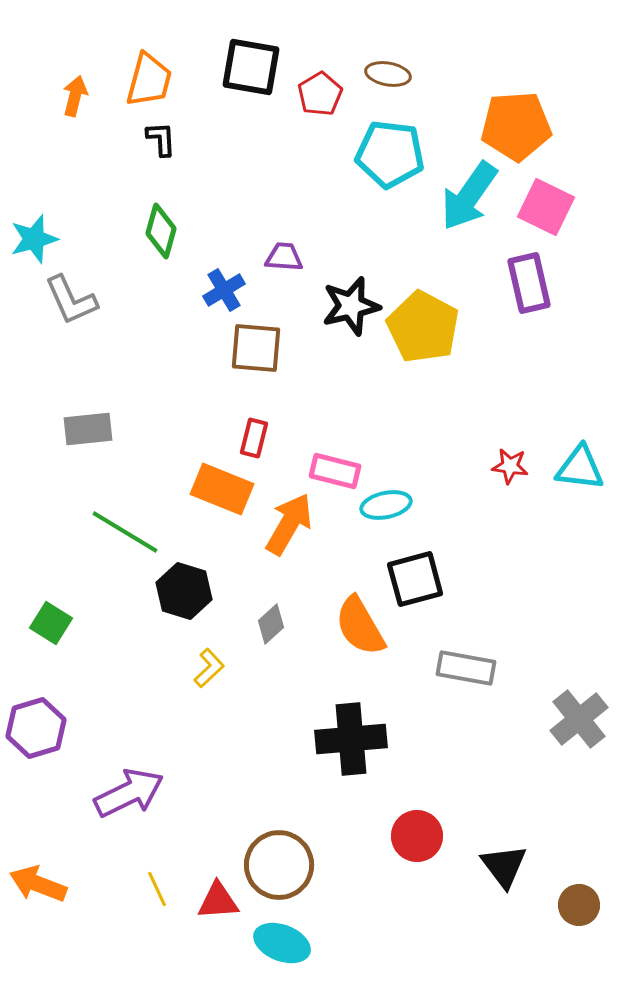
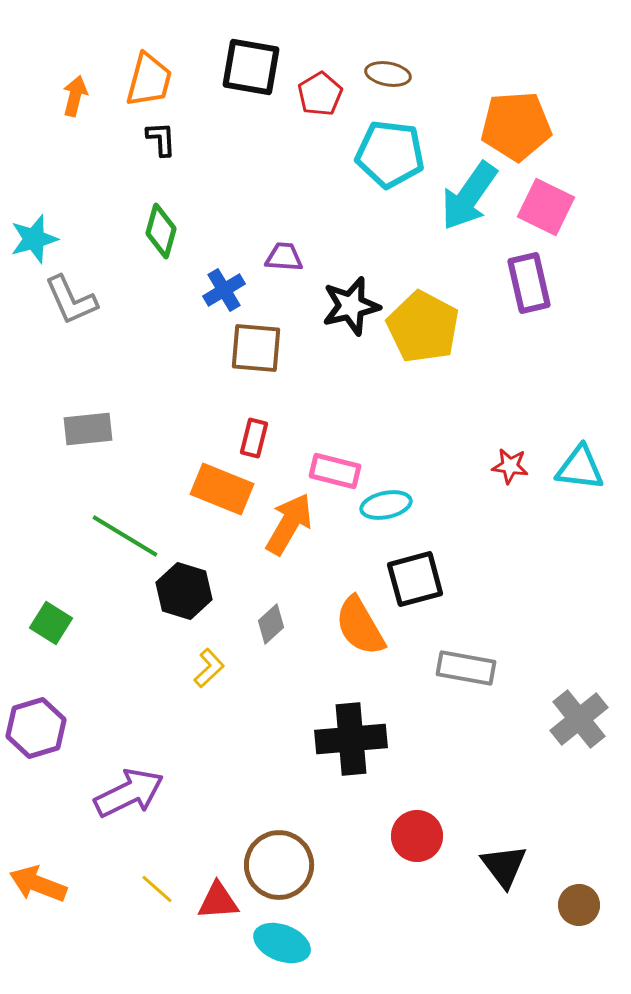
green line at (125, 532): moved 4 px down
yellow line at (157, 889): rotated 24 degrees counterclockwise
